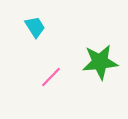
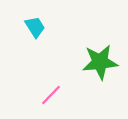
pink line: moved 18 px down
